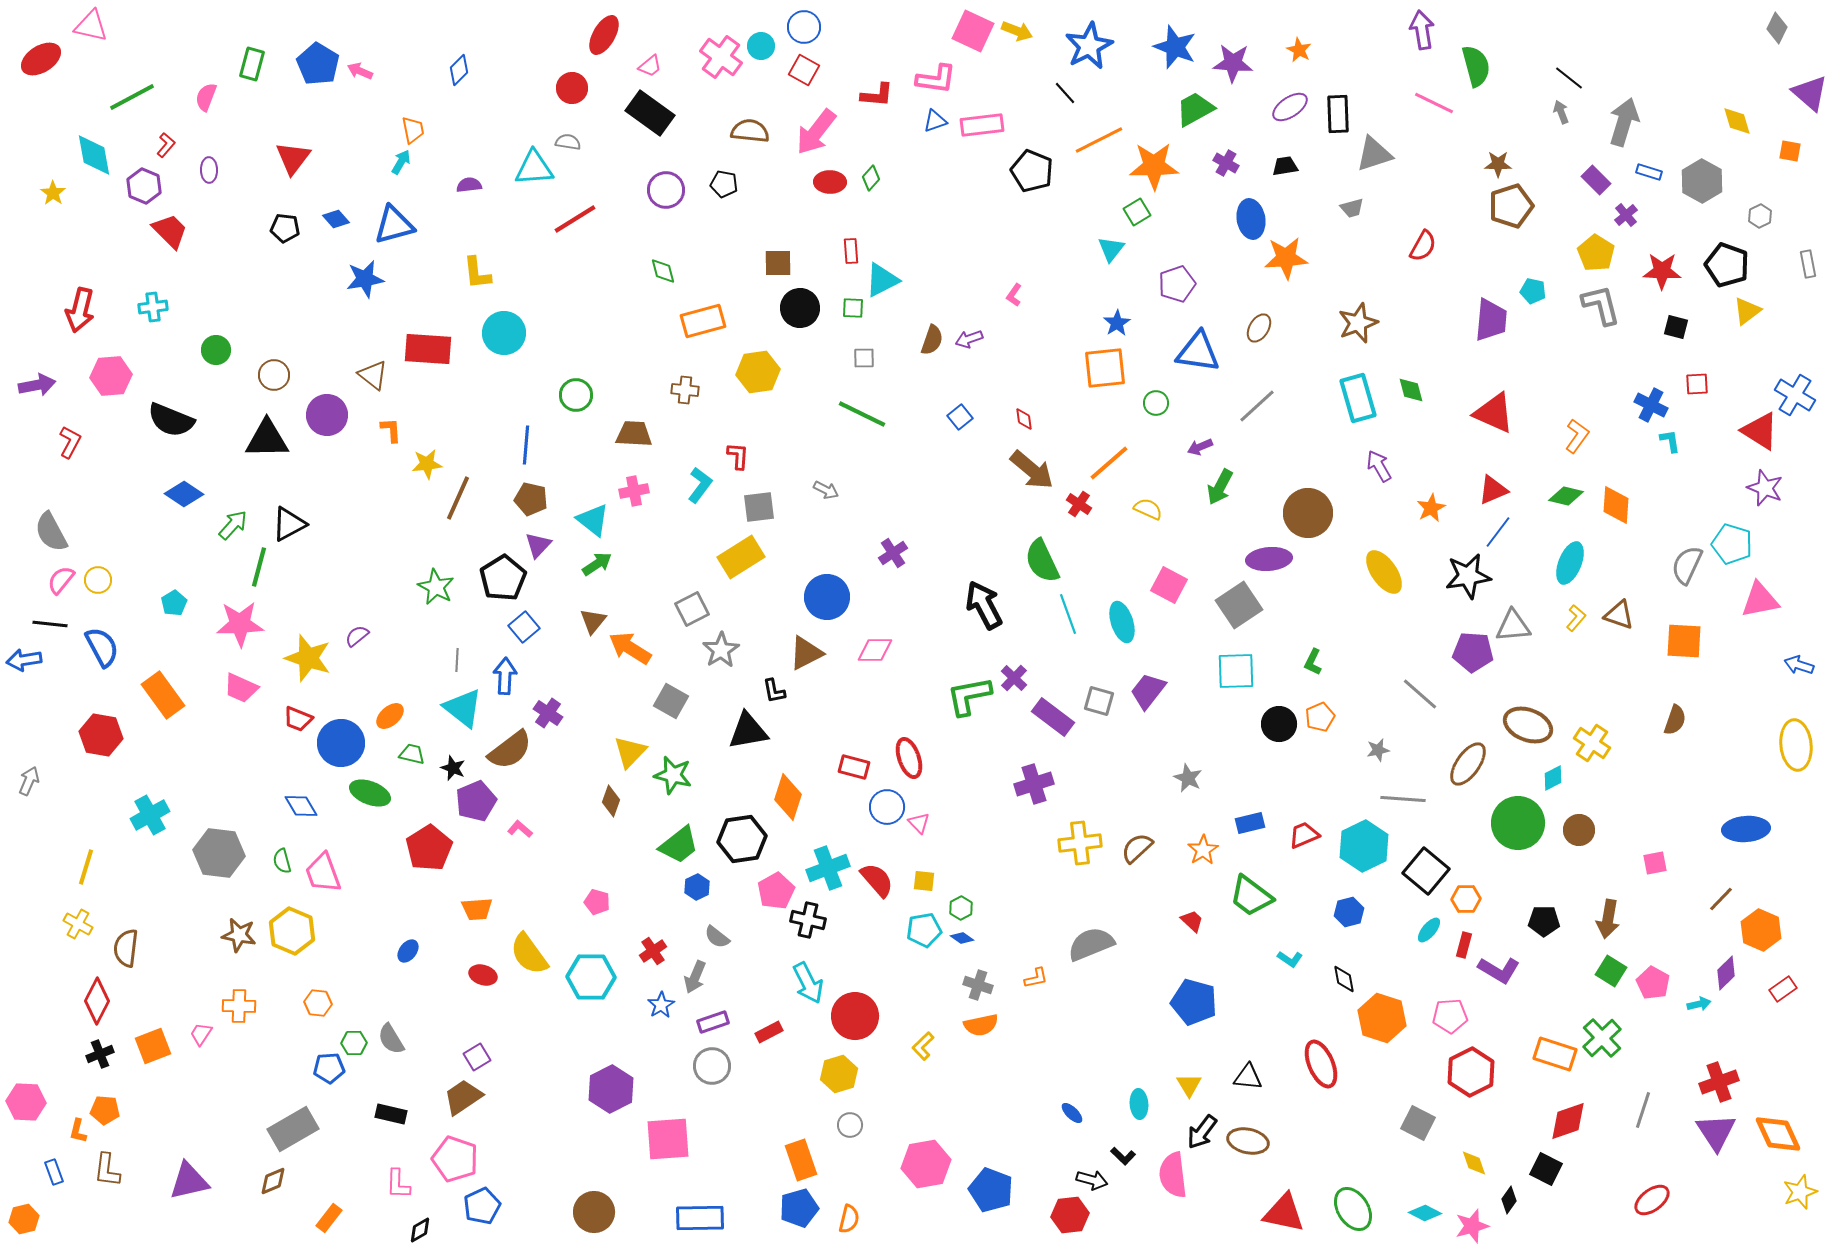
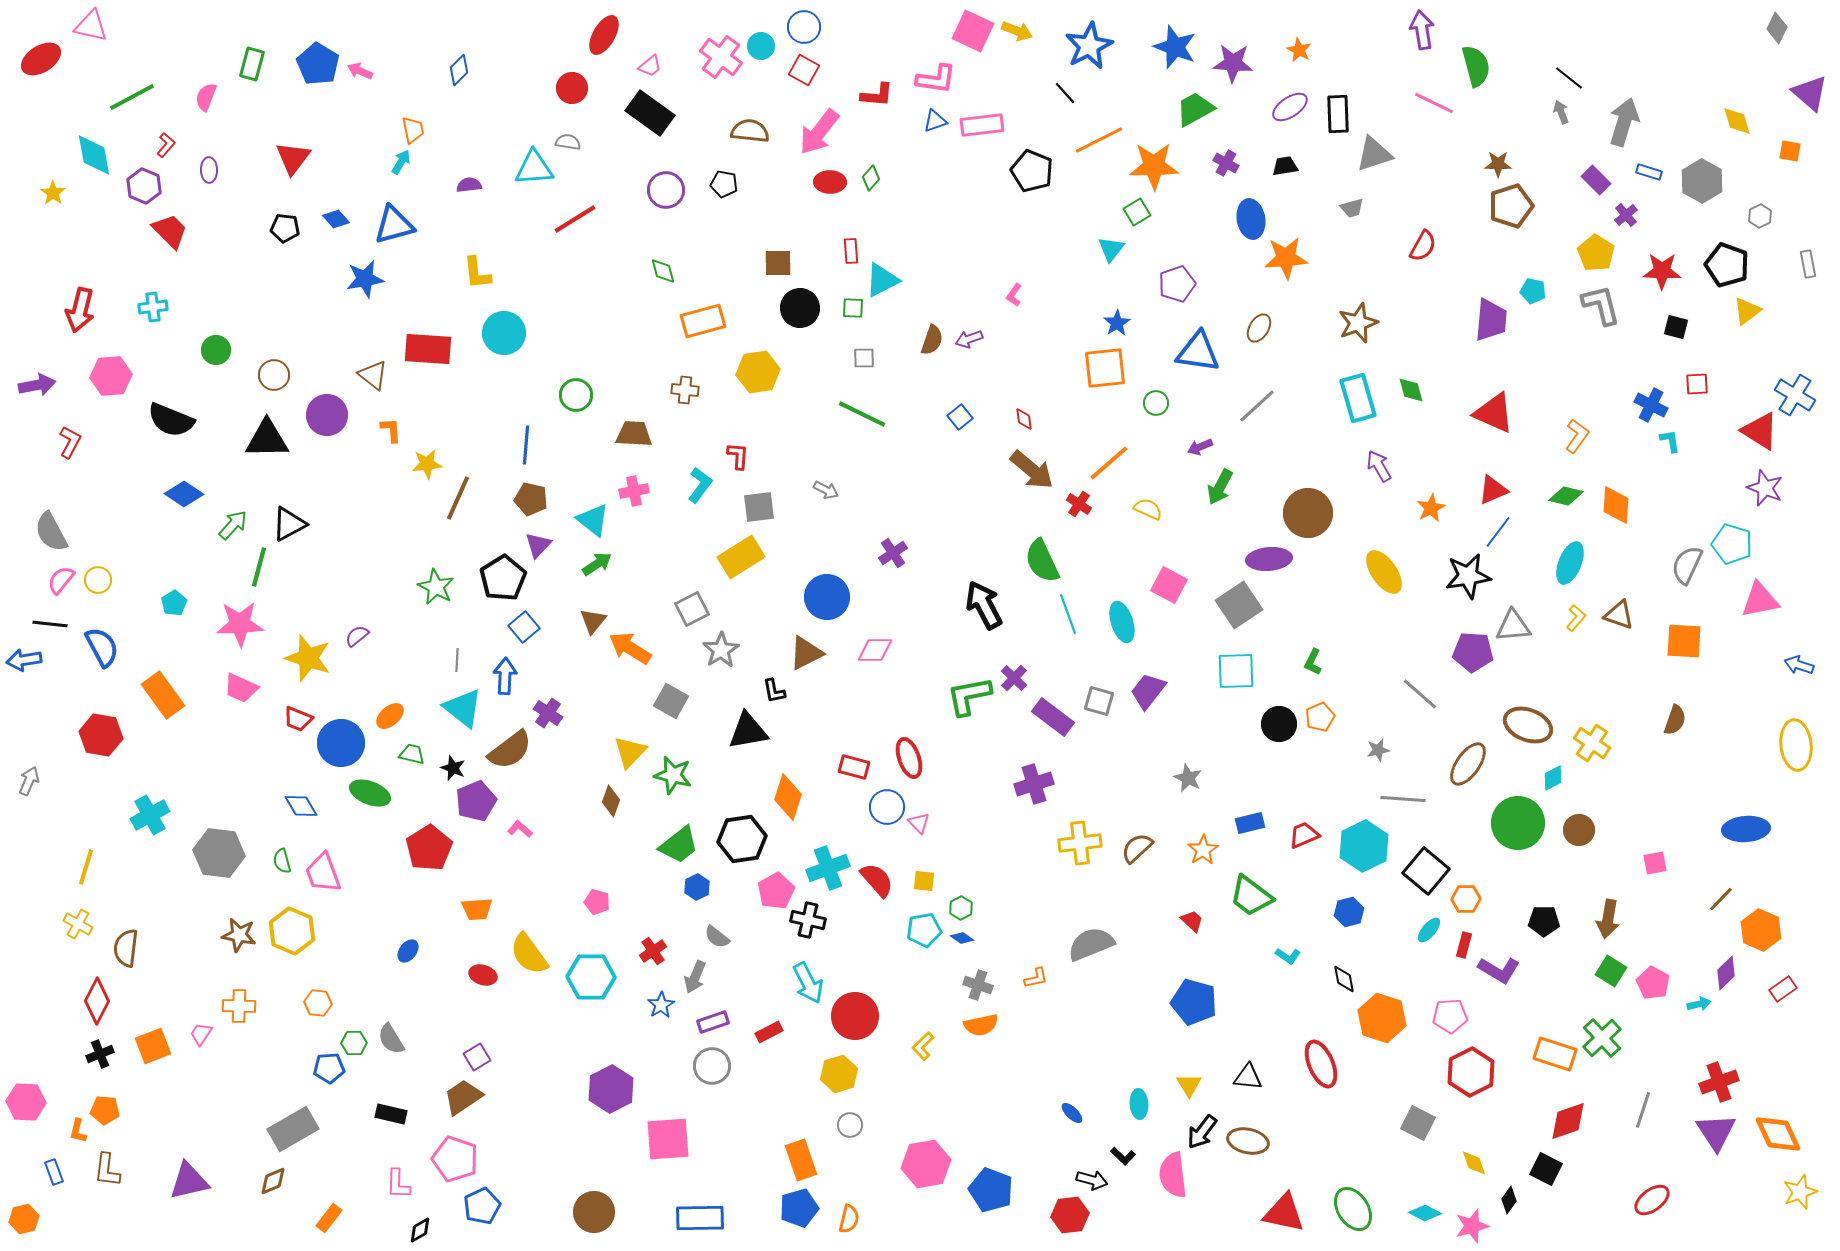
pink arrow at (816, 132): moved 3 px right
cyan L-shape at (1290, 959): moved 2 px left, 3 px up
